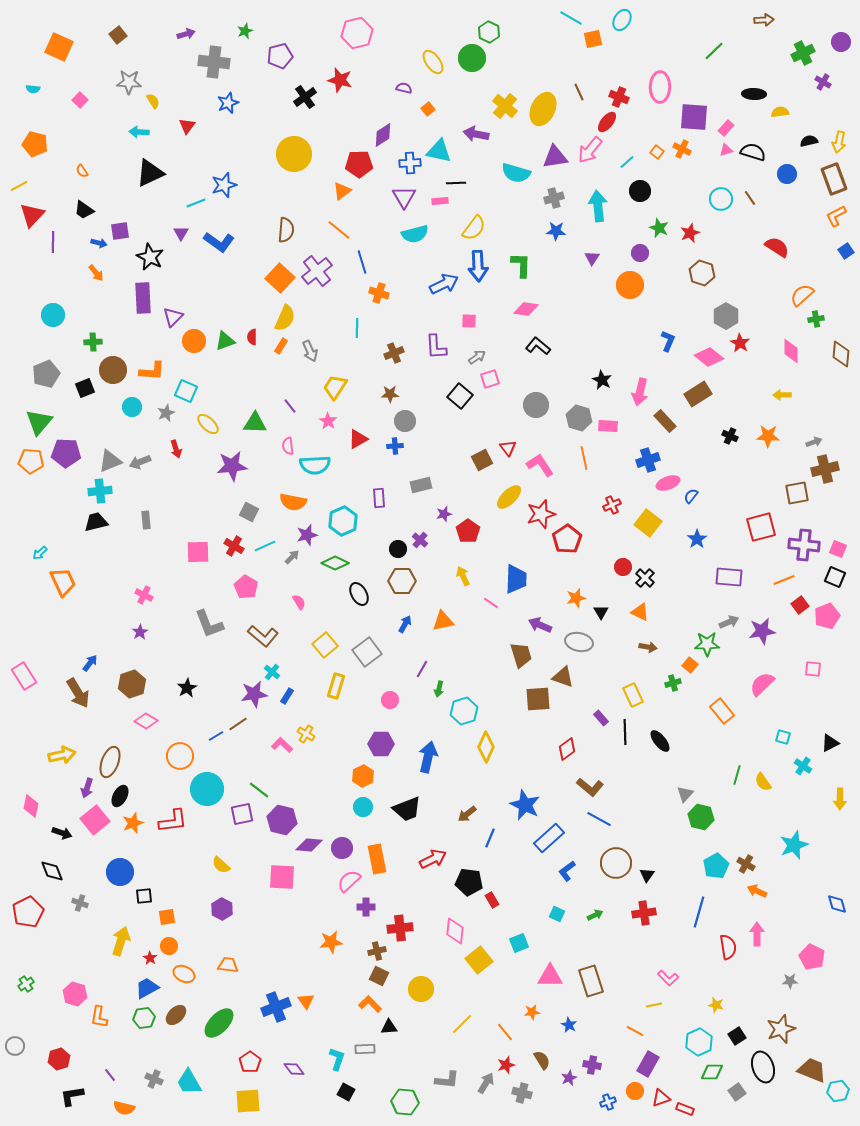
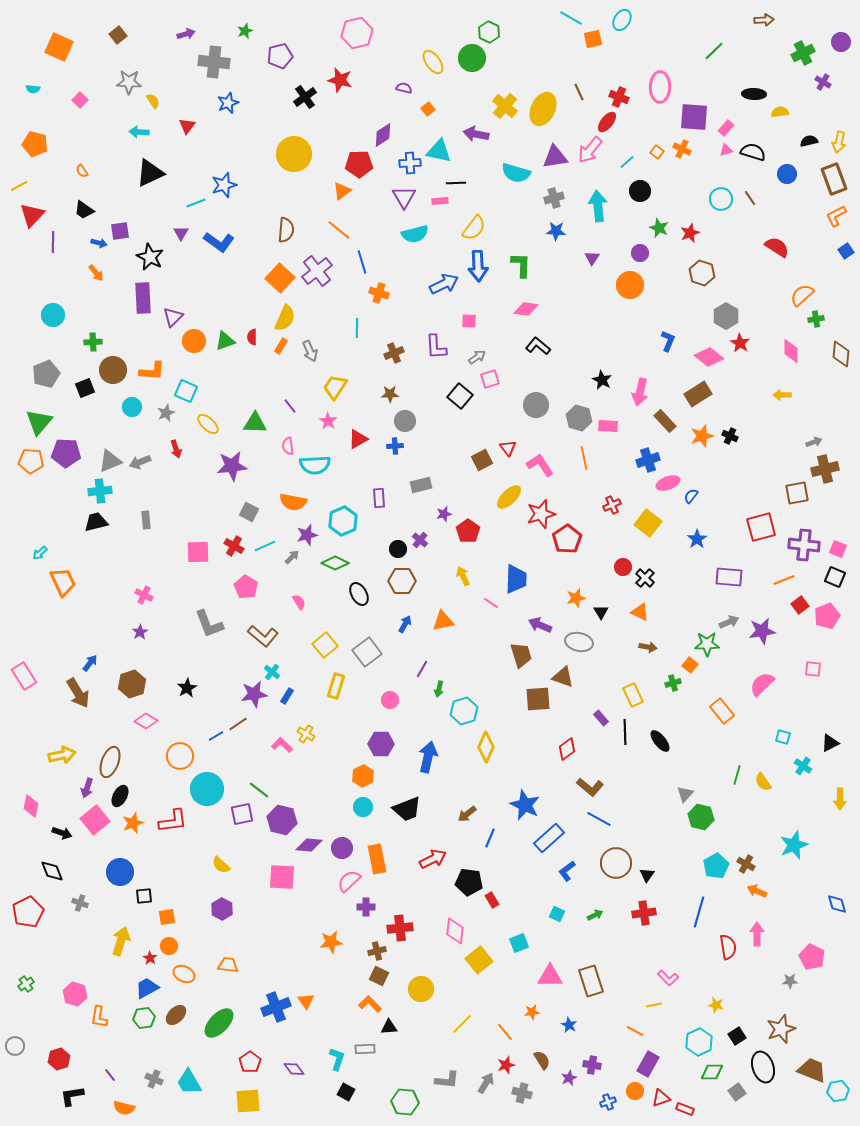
orange star at (768, 436): moved 66 px left; rotated 20 degrees counterclockwise
